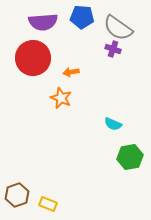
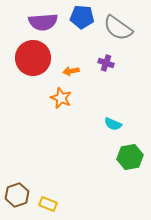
purple cross: moved 7 px left, 14 px down
orange arrow: moved 1 px up
